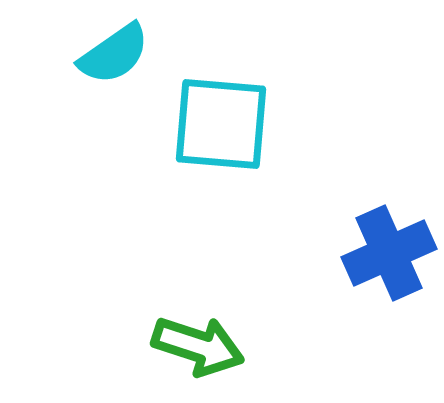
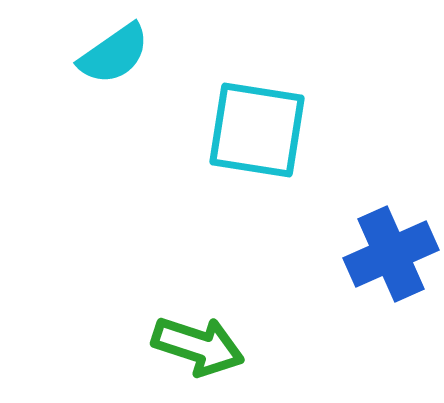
cyan square: moved 36 px right, 6 px down; rotated 4 degrees clockwise
blue cross: moved 2 px right, 1 px down
